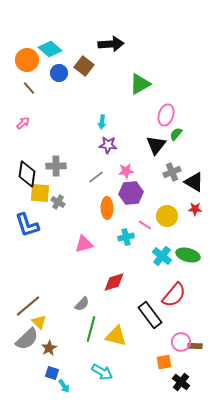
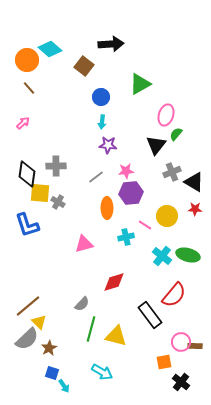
blue circle at (59, 73): moved 42 px right, 24 px down
